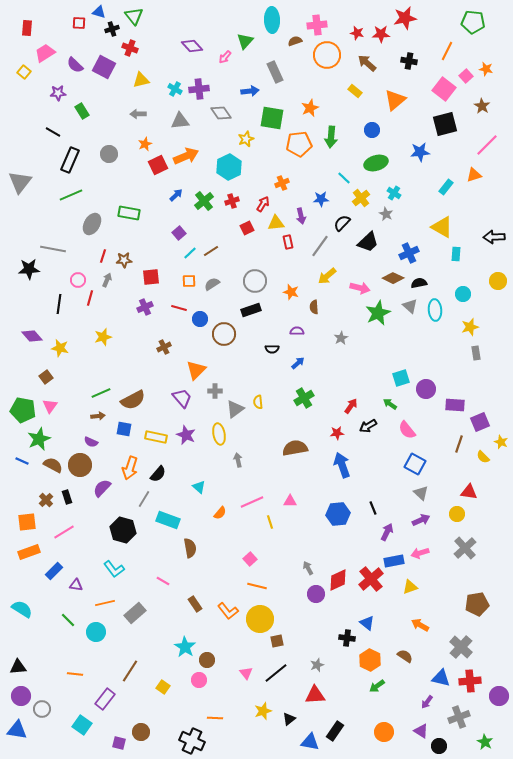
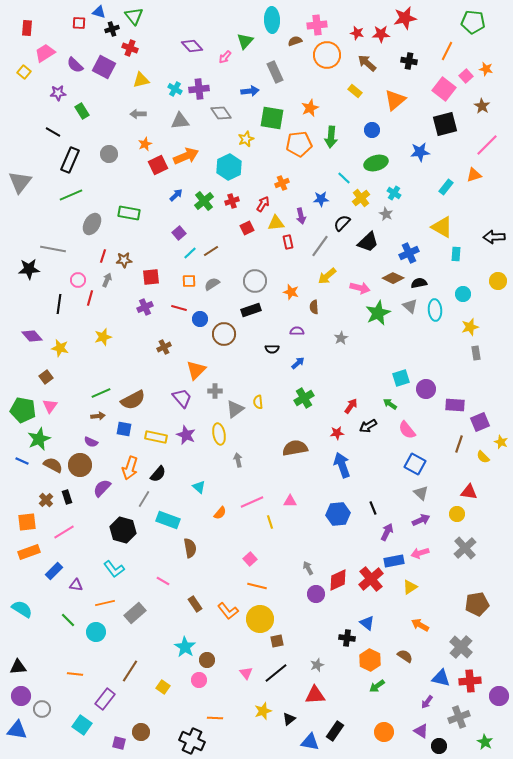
yellow triangle at (410, 587): rotated 14 degrees counterclockwise
